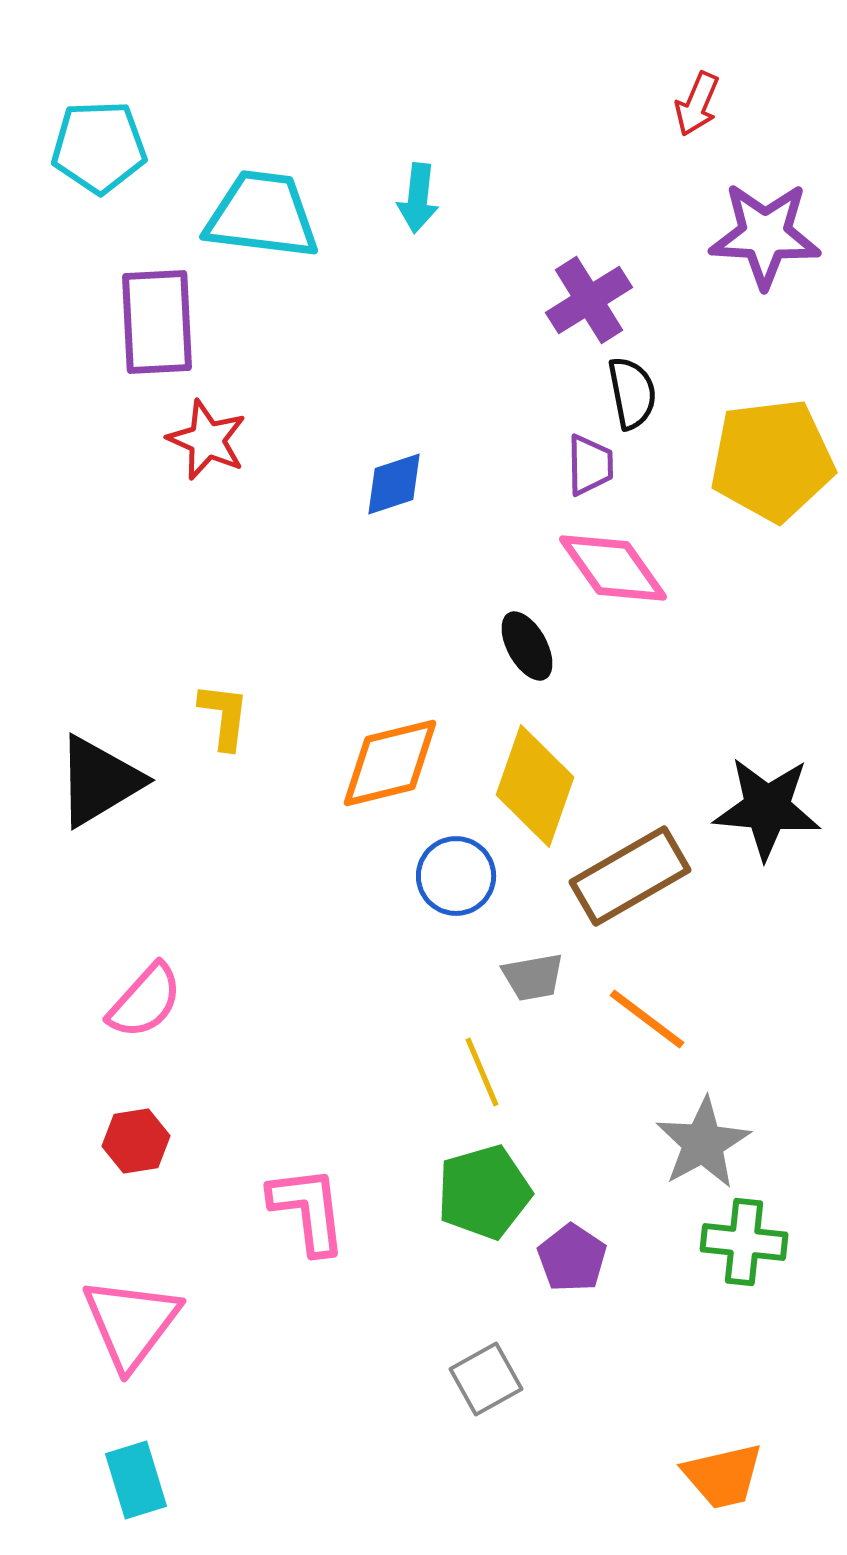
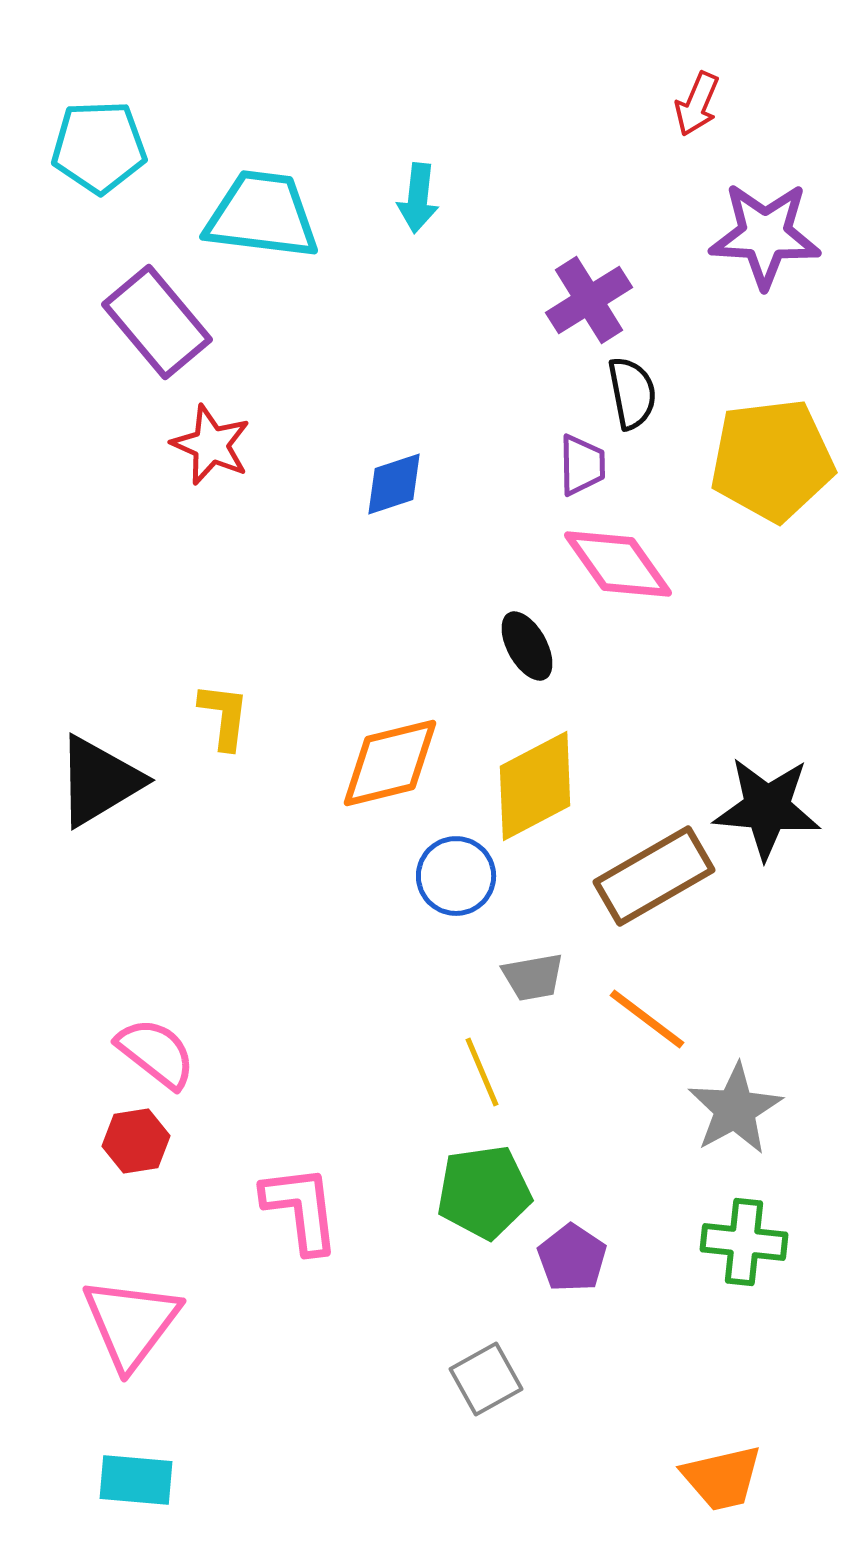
purple rectangle: rotated 37 degrees counterclockwise
red star: moved 4 px right, 5 px down
purple trapezoid: moved 8 px left
pink diamond: moved 5 px right, 4 px up
yellow diamond: rotated 43 degrees clockwise
brown rectangle: moved 24 px right
pink semicircle: moved 11 px right, 52 px down; rotated 94 degrees counterclockwise
gray star: moved 32 px right, 34 px up
green pentagon: rotated 8 degrees clockwise
pink L-shape: moved 7 px left, 1 px up
orange trapezoid: moved 1 px left, 2 px down
cyan rectangle: rotated 68 degrees counterclockwise
